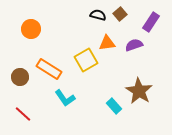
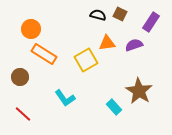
brown square: rotated 24 degrees counterclockwise
orange rectangle: moved 5 px left, 15 px up
cyan rectangle: moved 1 px down
